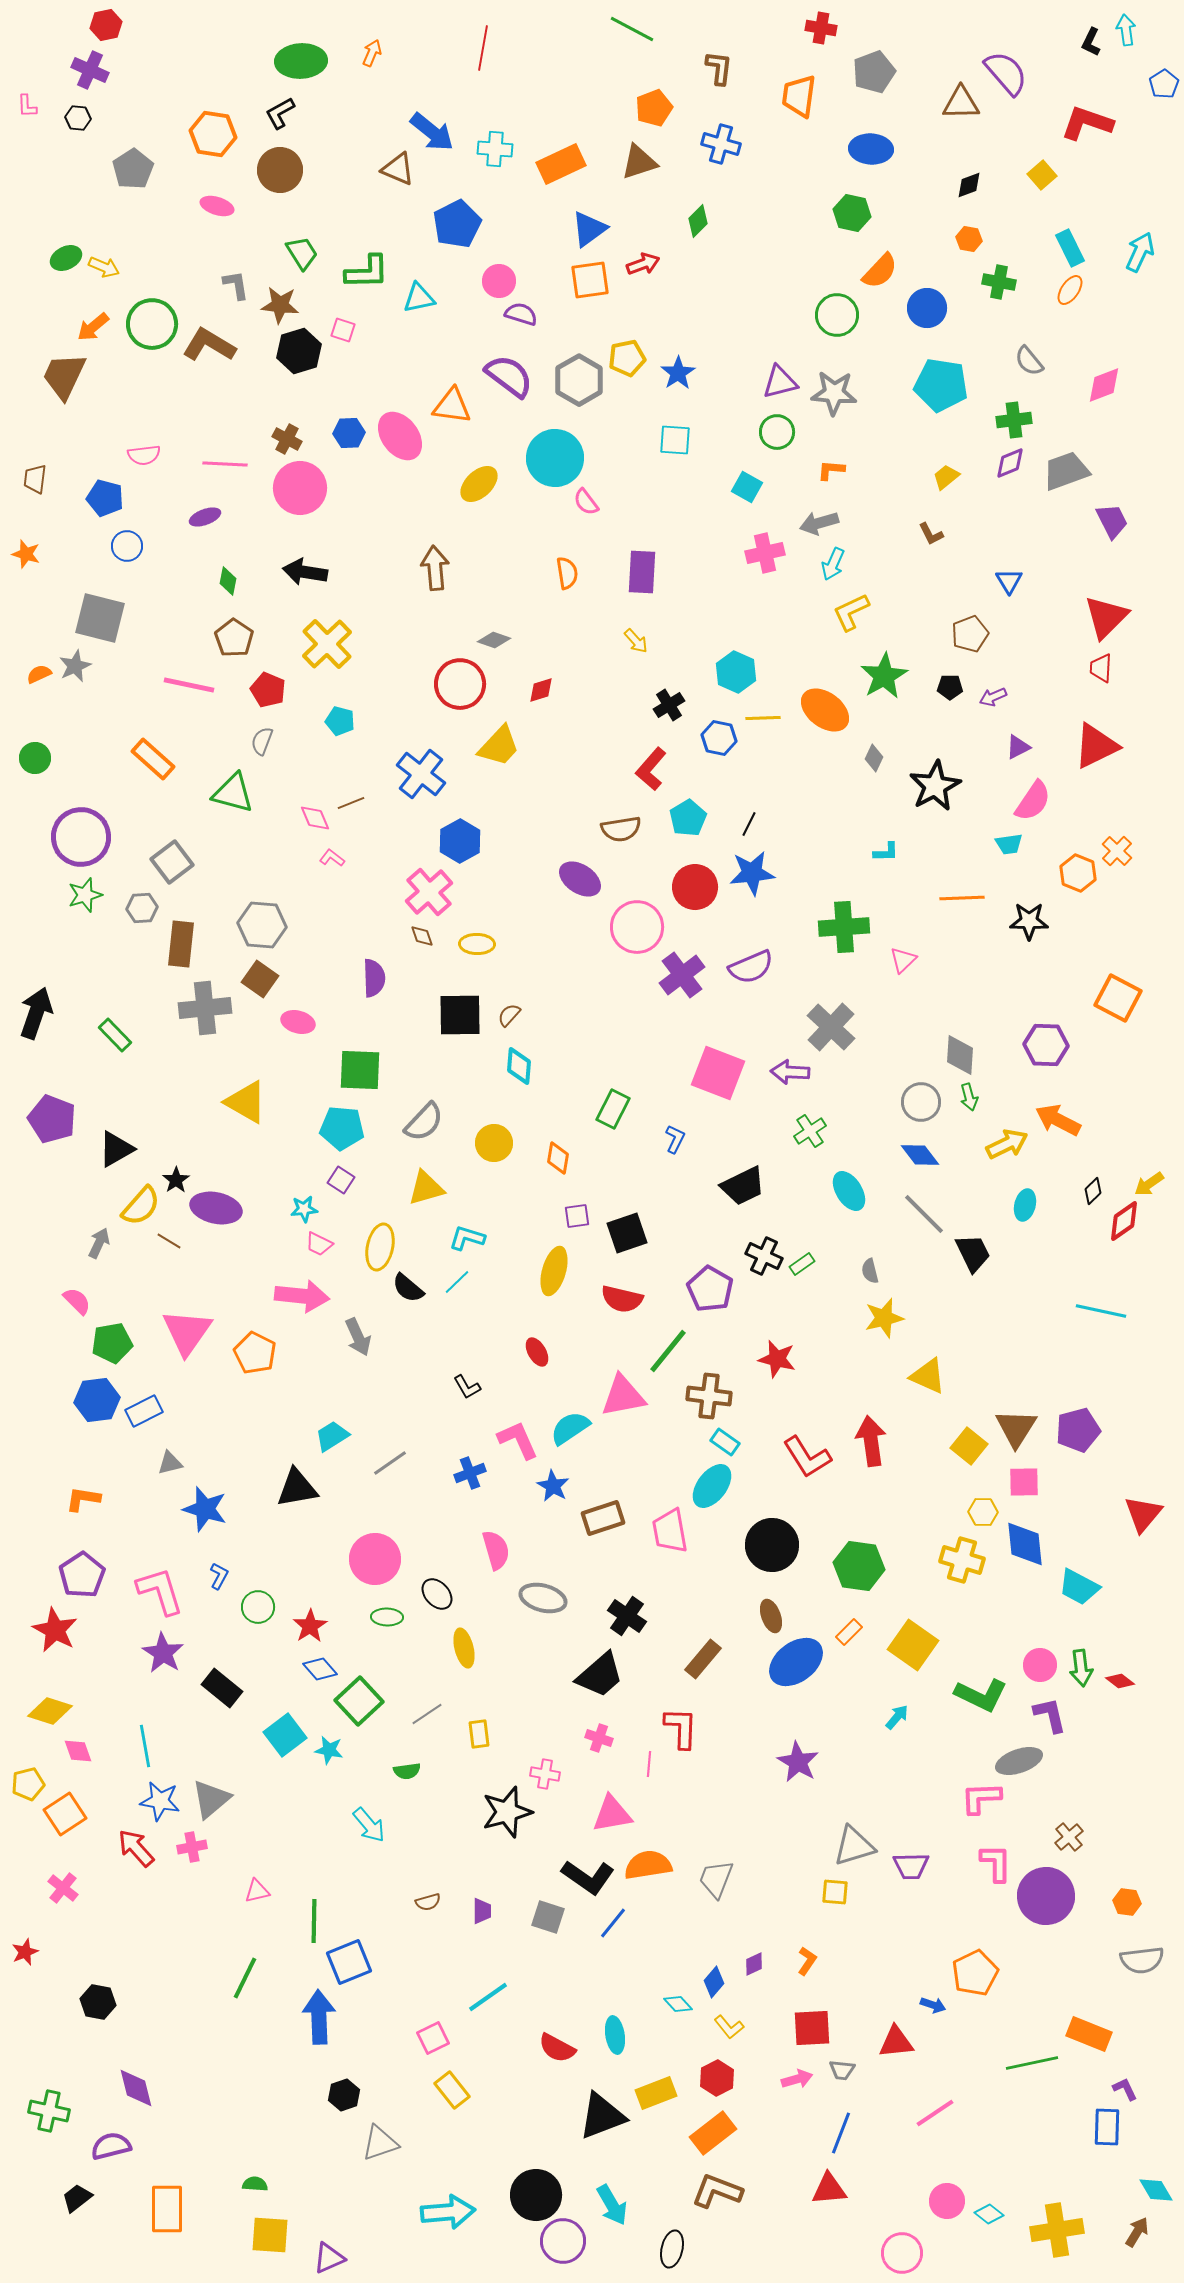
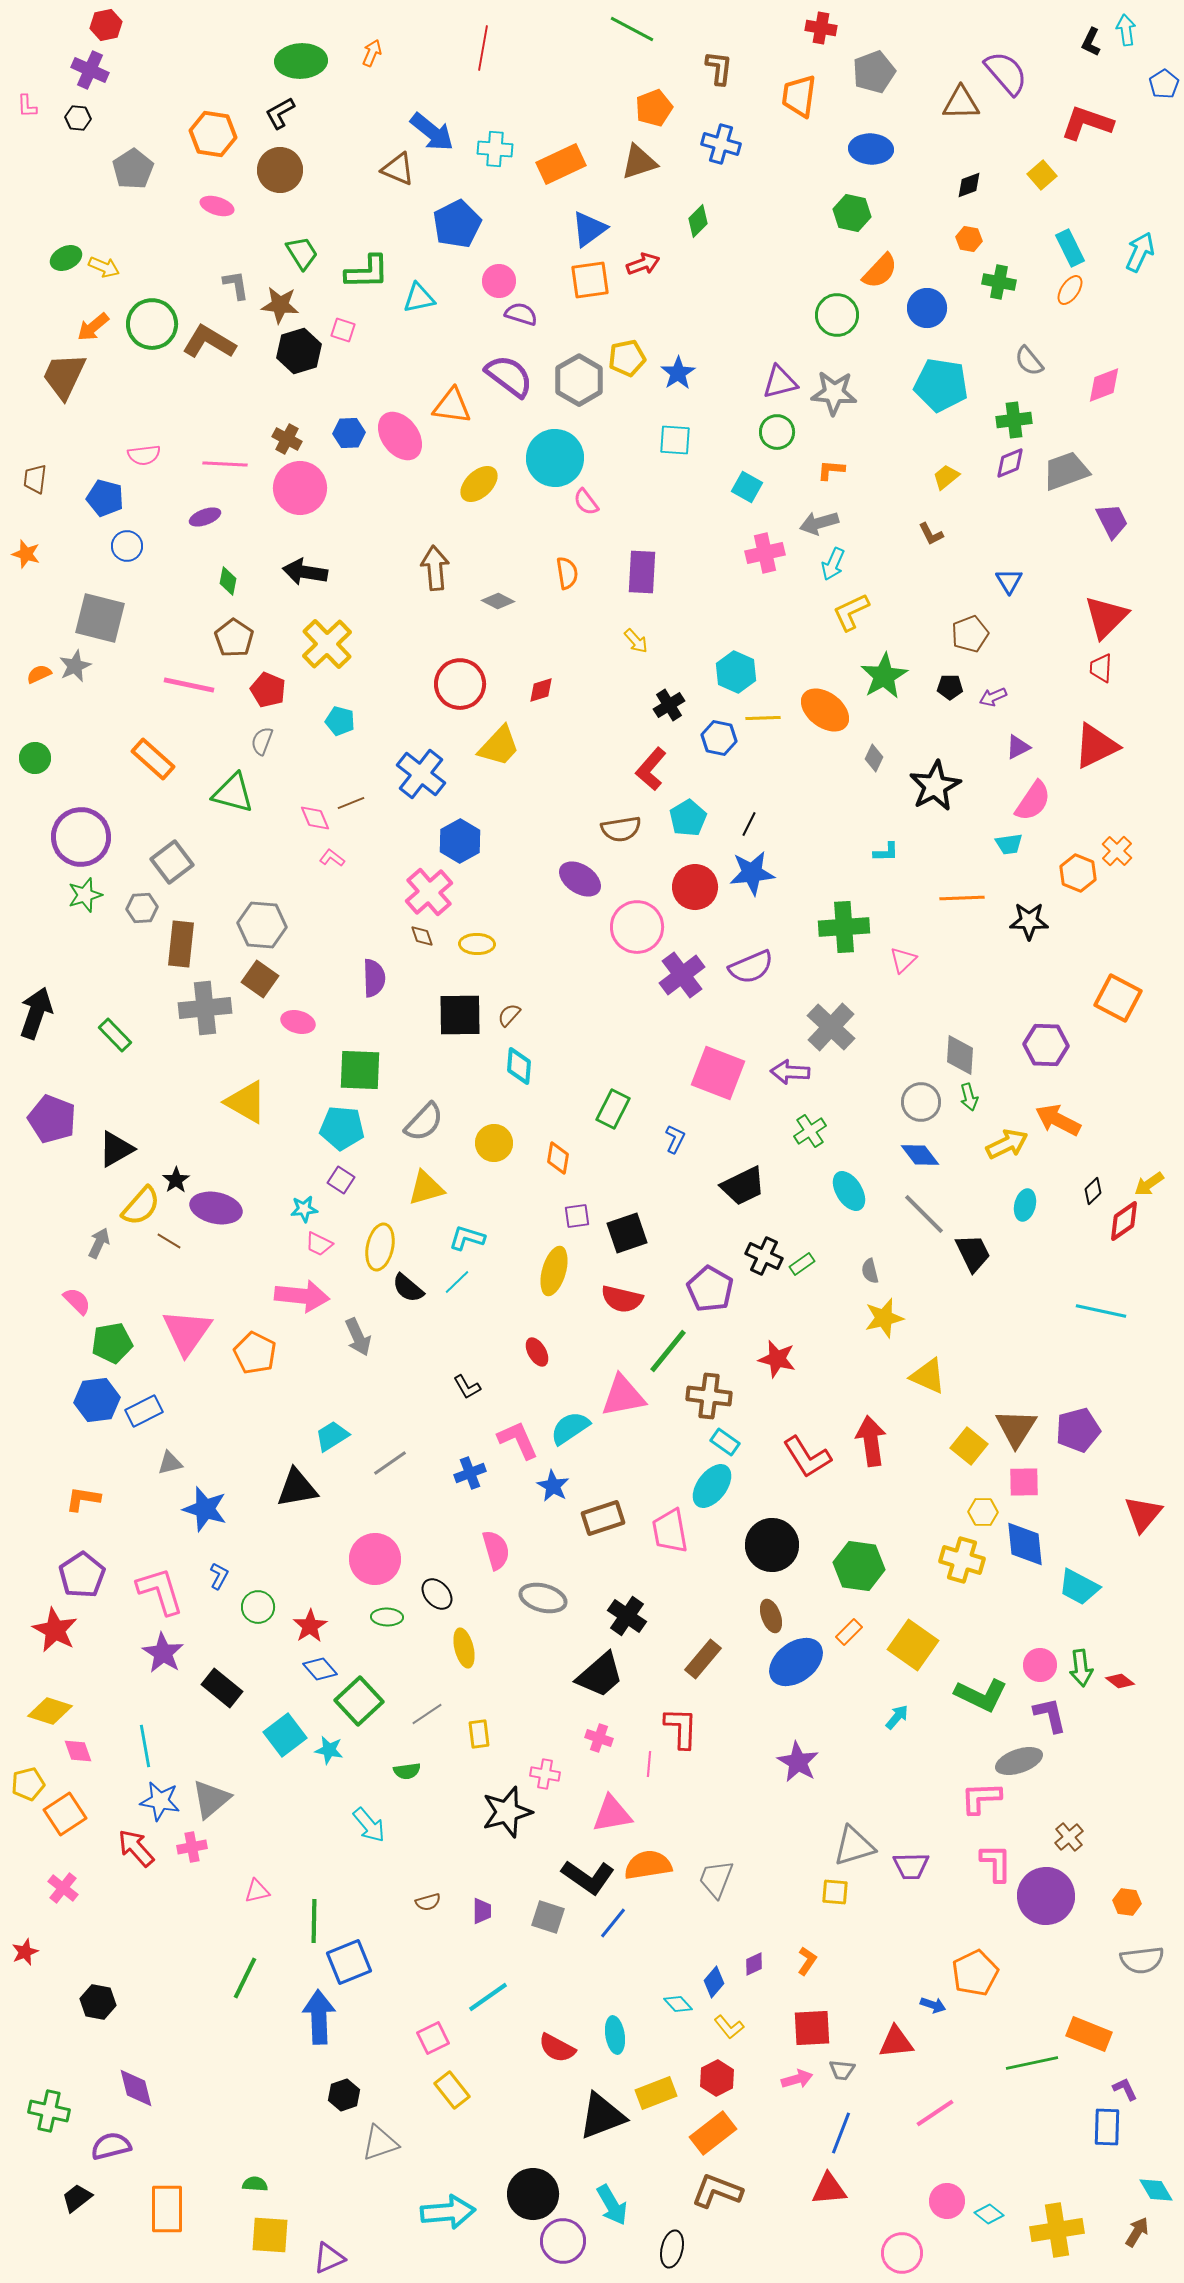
brown L-shape at (209, 345): moved 3 px up
gray diamond at (494, 640): moved 4 px right, 39 px up; rotated 8 degrees clockwise
black circle at (536, 2195): moved 3 px left, 1 px up
